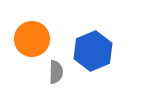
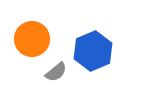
gray semicircle: rotated 50 degrees clockwise
